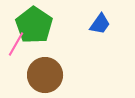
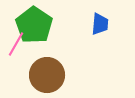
blue trapezoid: rotated 30 degrees counterclockwise
brown circle: moved 2 px right
